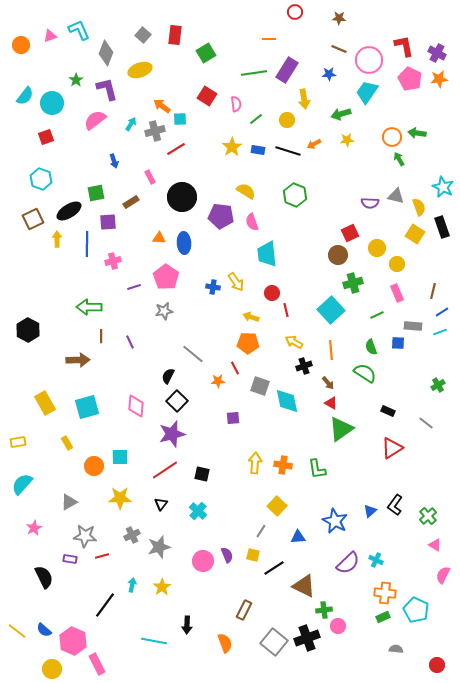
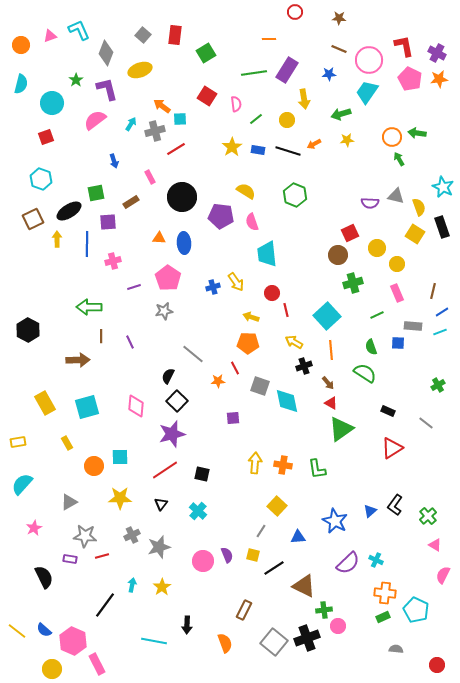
cyan semicircle at (25, 96): moved 4 px left, 12 px up; rotated 24 degrees counterclockwise
pink pentagon at (166, 277): moved 2 px right, 1 px down
blue cross at (213, 287): rotated 24 degrees counterclockwise
cyan square at (331, 310): moved 4 px left, 6 px down
